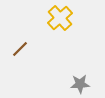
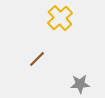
brown line: moved 17 px right, 10 px down
